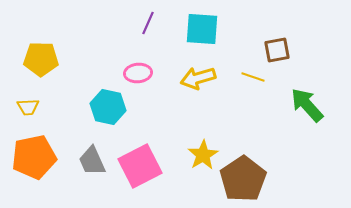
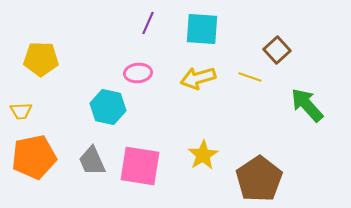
brown square: rotated 32 degrees counterclockwise
yellow line: moved 3 px left
yellow trapezoid: moved 7 px left, 4 px down
pink square: rotated 36 degrees clockwise
brown pentagon: moved 16 px right
